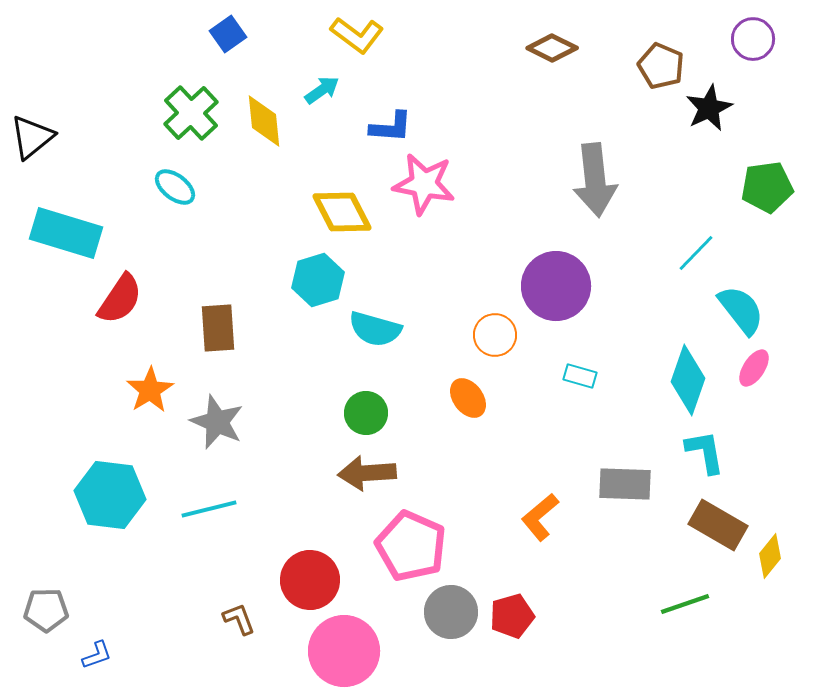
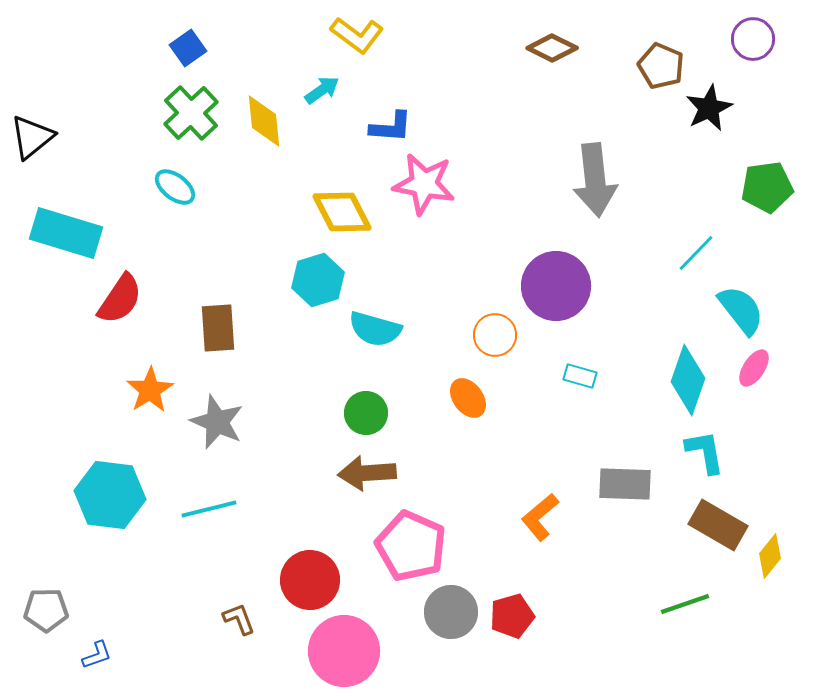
blue square at (228, 34): moved 40 px left, 14 px down
